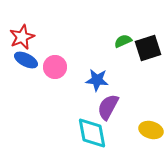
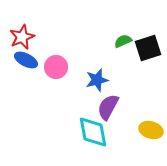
pink circle: moved 1 px right
blue star: rotated 20 degrees counterclockwise
cyan diamond: moved 1 px right, 1 px up
